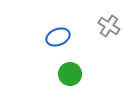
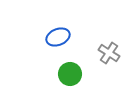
gray cross: moved 27 px down
